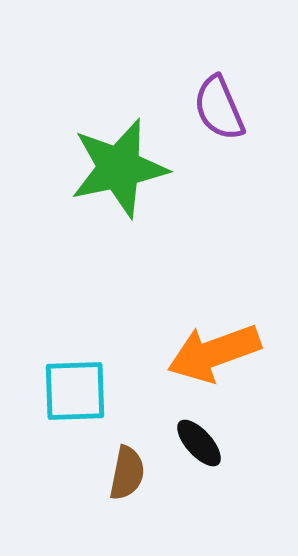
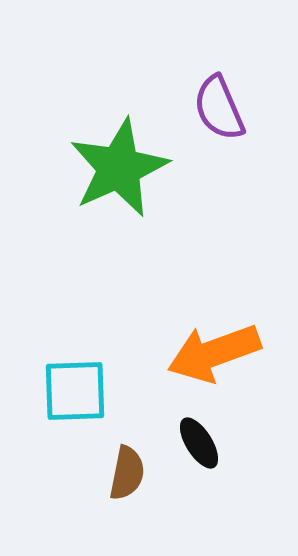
green star: rotated 12 degrees counterclockwise
black ellipse: rotated 10 degrees clockwise
